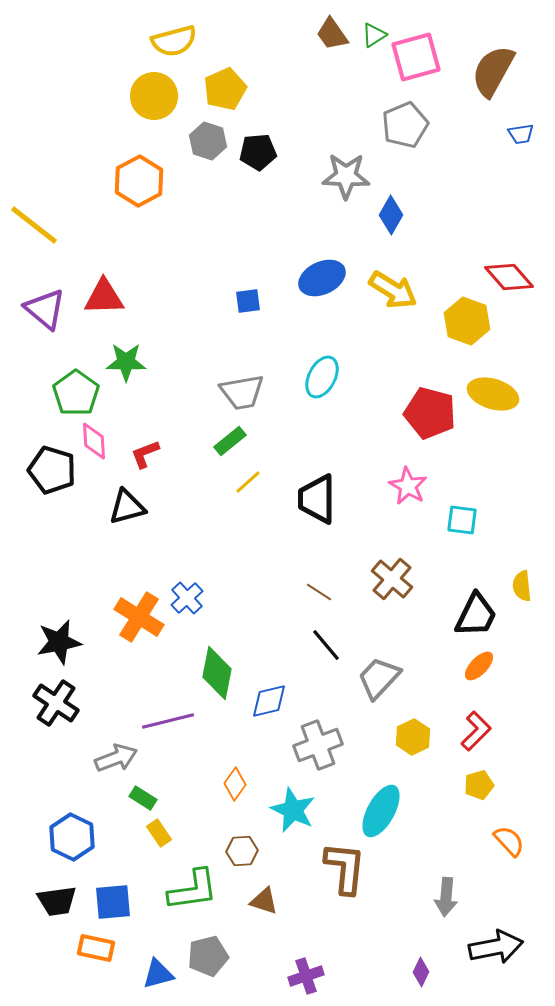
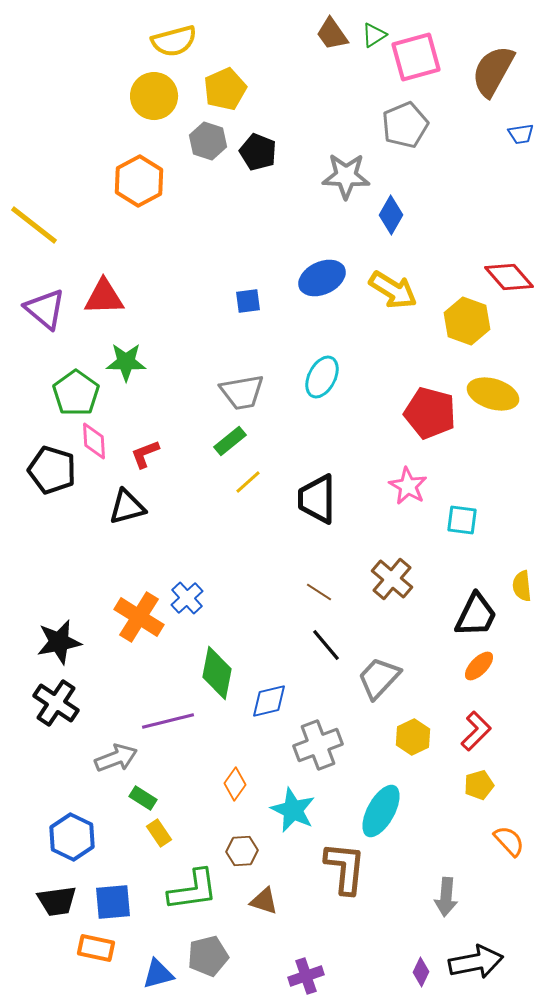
black pentagon at (258, 152): rotated 27 degrees clockwise
black arrow at (496, 947): moved 20 px left, 15 px down
